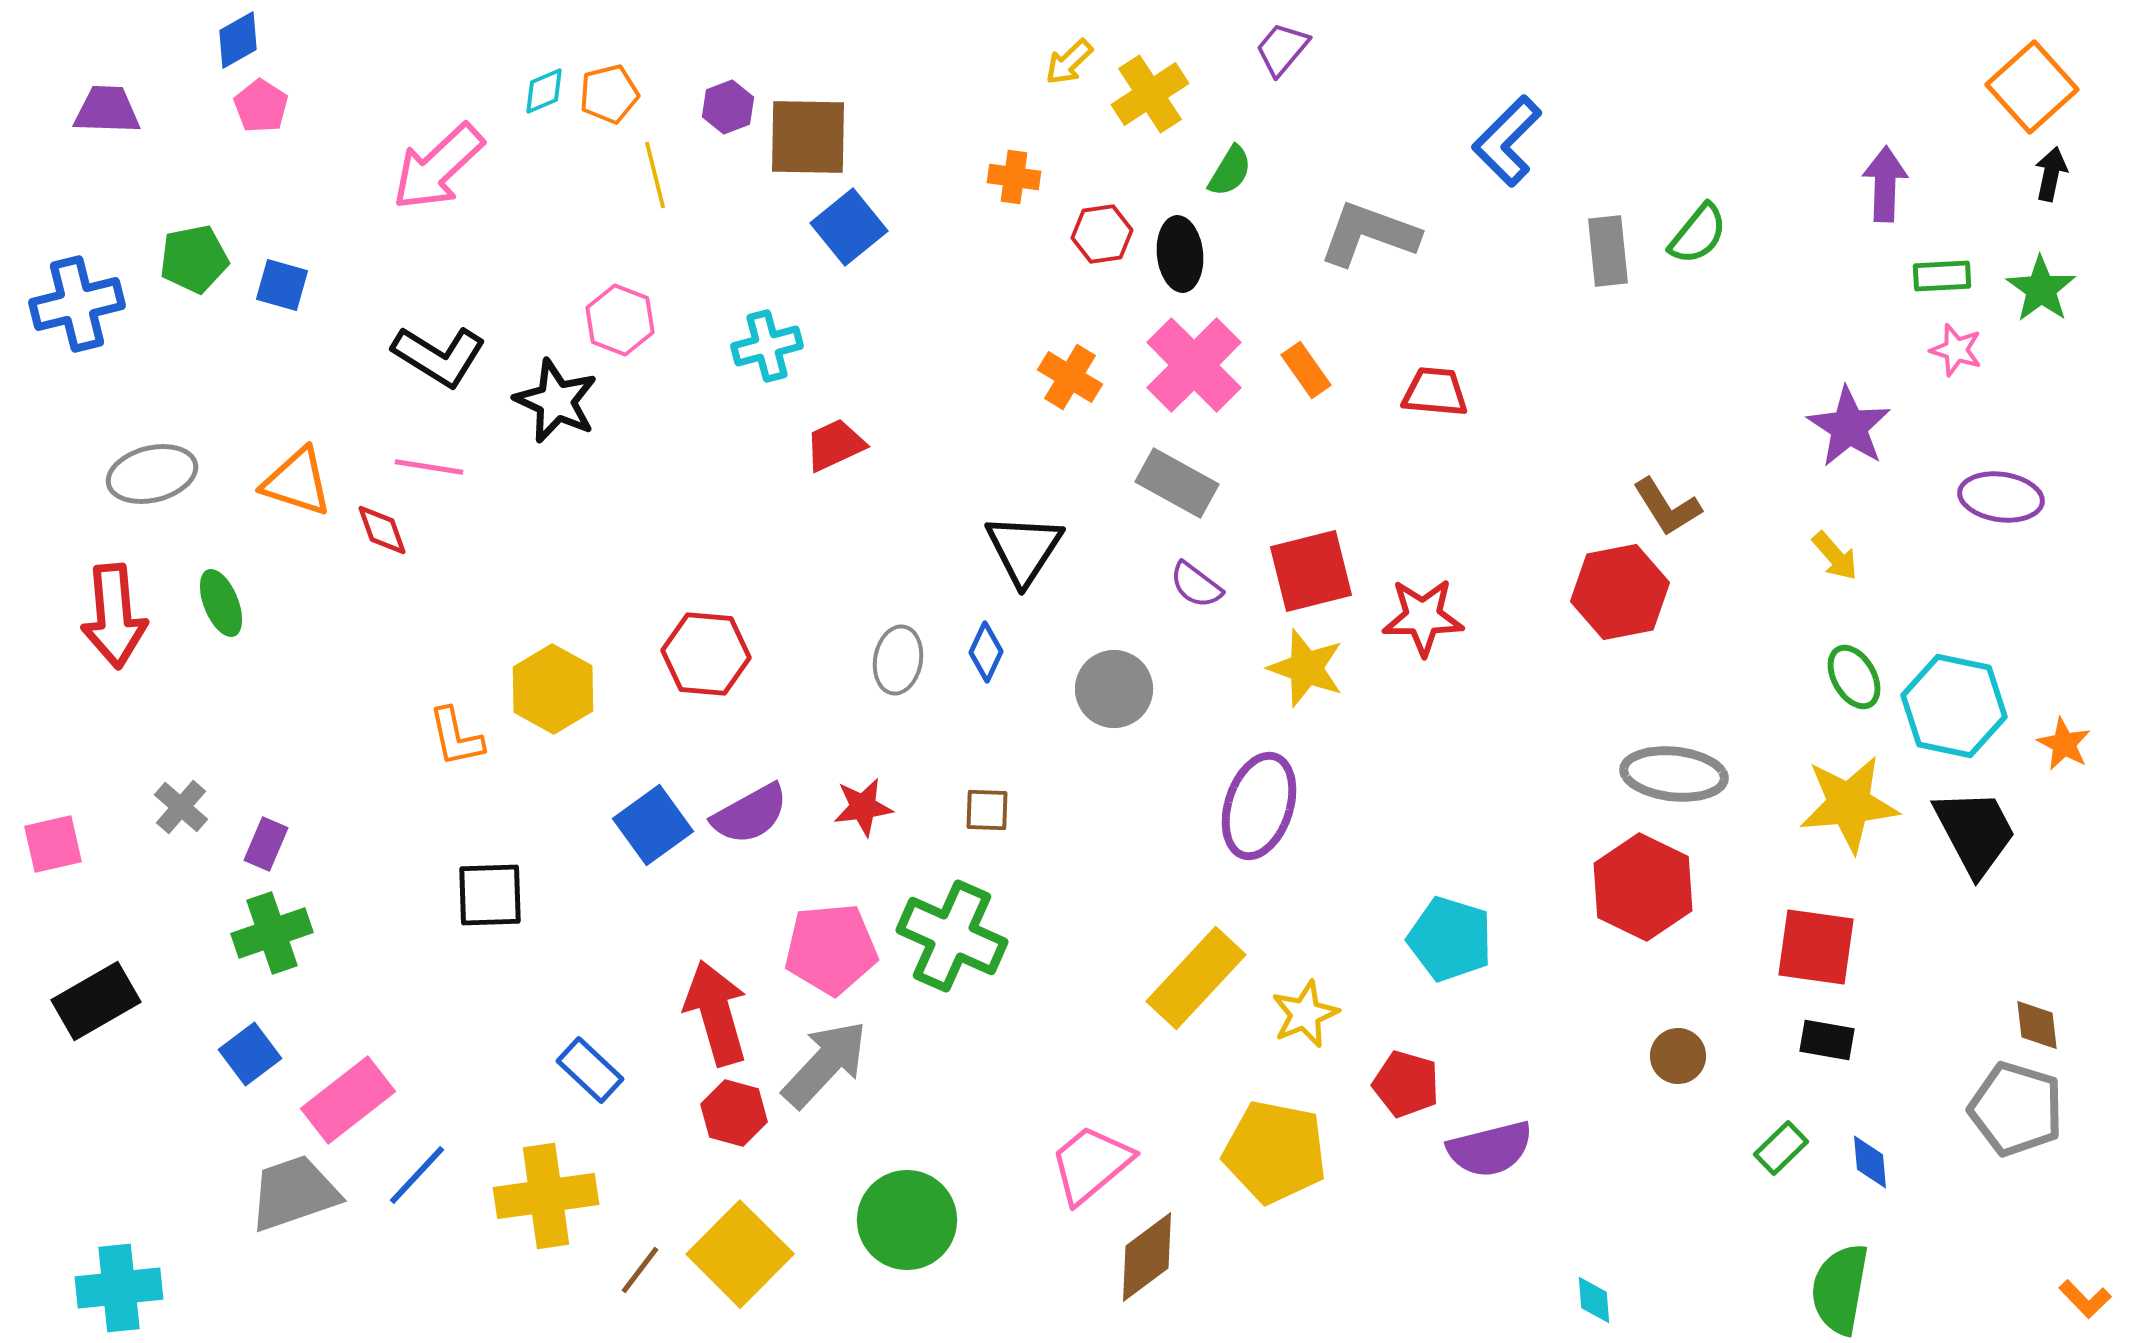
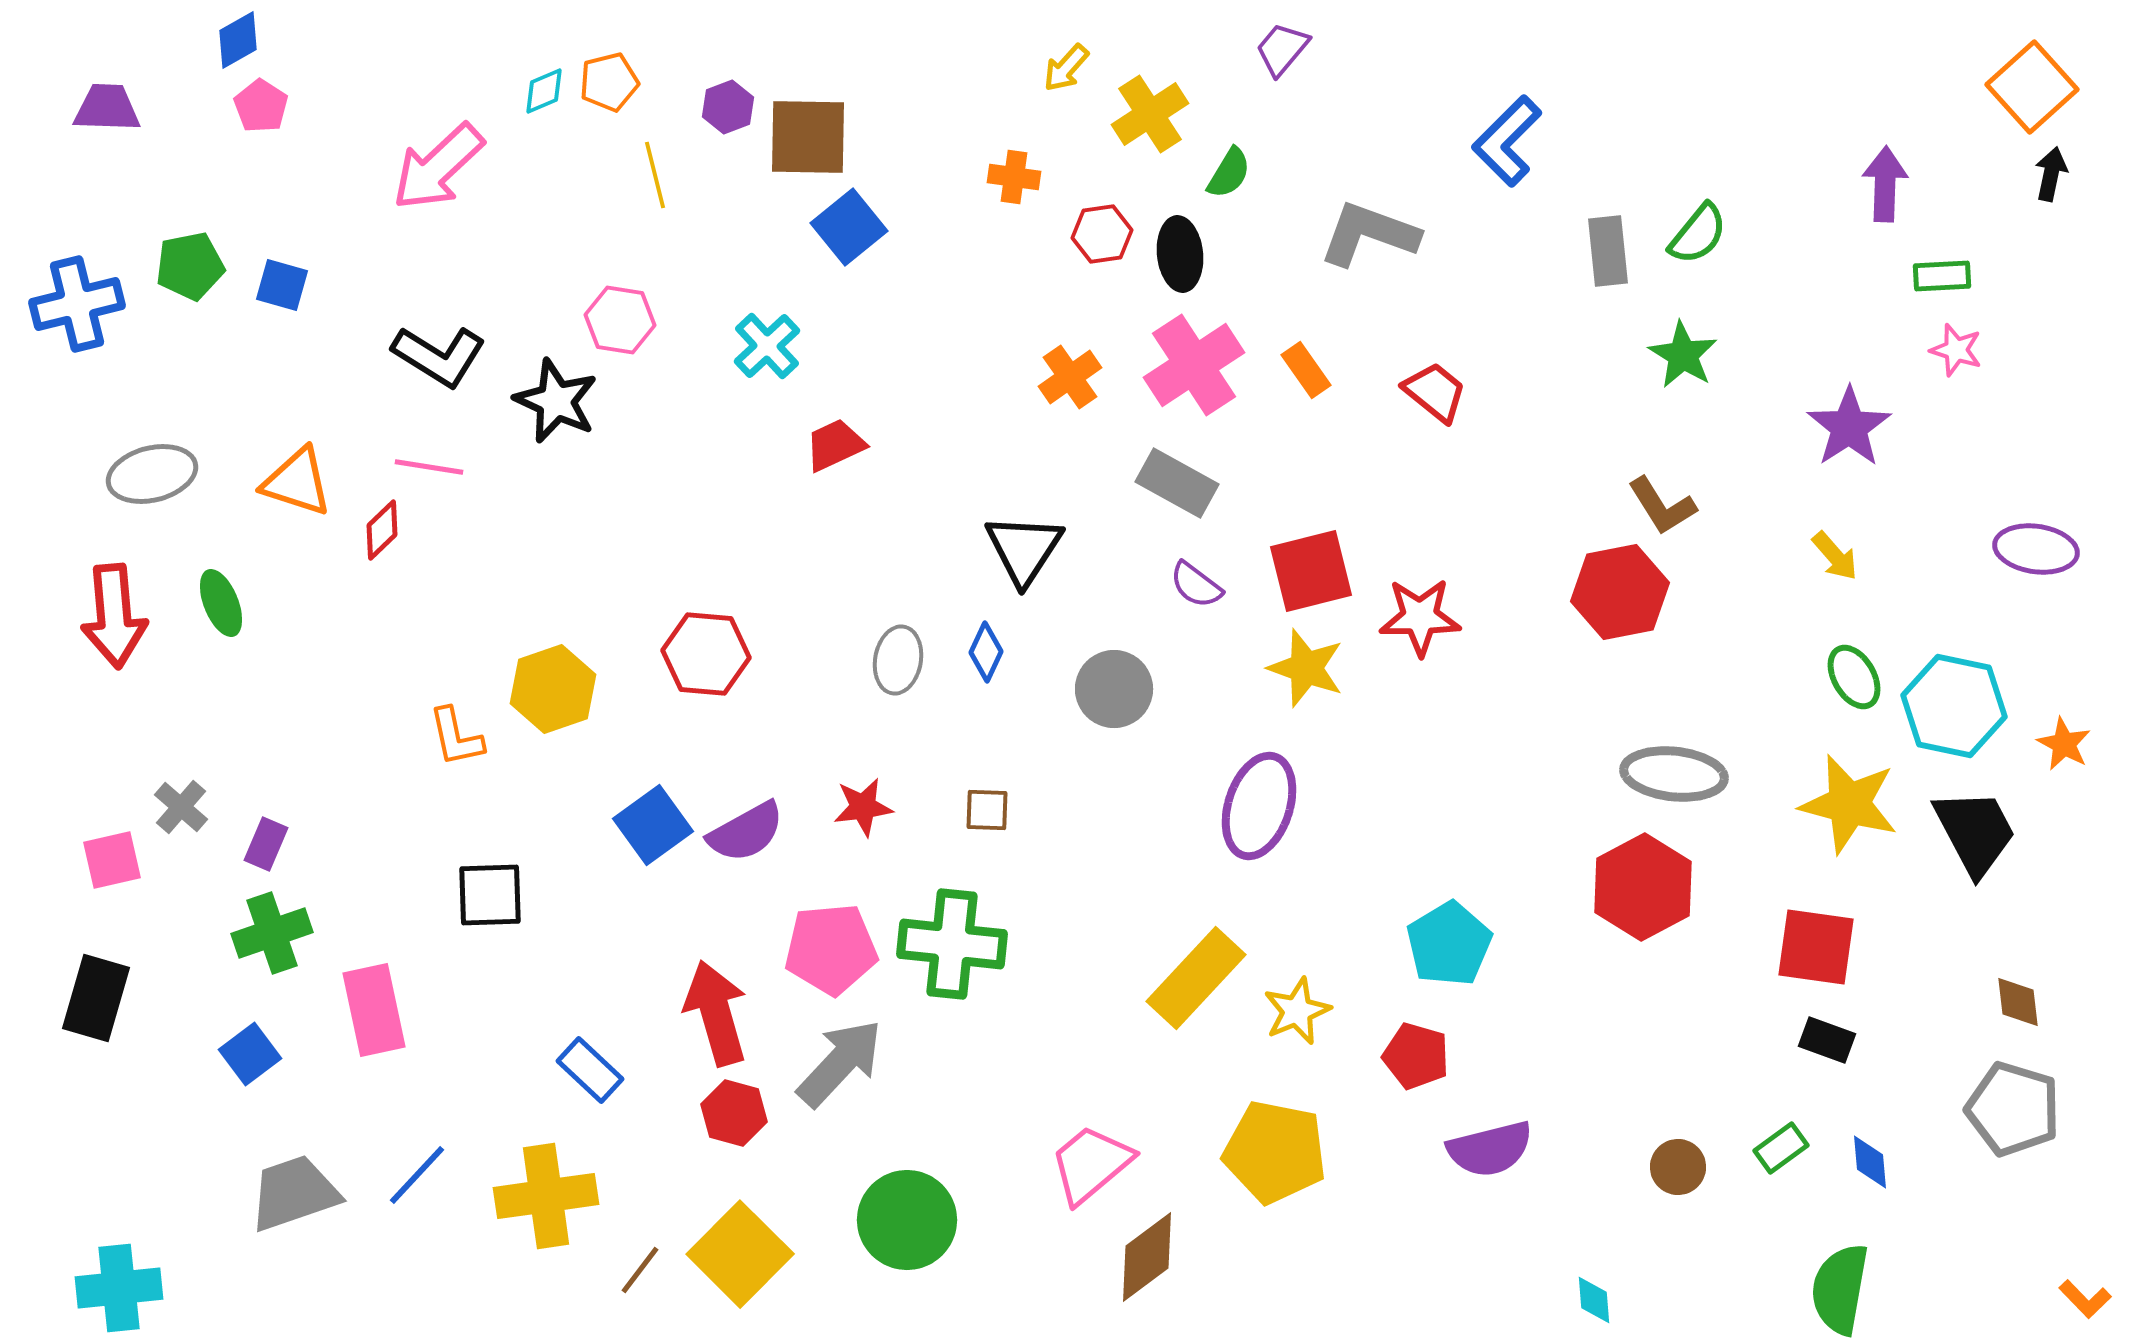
yellow arrow at (1069, 62): moved 3 px left, 6 px down; rotated 4 degrees counterclockwise
orange pentagon at (609, 94): moved 12 px up
yellow cross at (1150, 94): moved 20 px down
purple trapezoid at (107, 110): moved 2 px up
green semicircle at (1230, 171): moved 1 px left, 2 px down
green pentagon at (194, 259): moved 4 px left, 7 px down
green star at (2041, 289): moved 358 px left, 66 px down; rotated 4 degrees counterclockwise
pink hexagon at (620, 320): rotated 12 degrees counterclockwise
cyan cross at (767, 346): rotated 28 degrees counterclockwise
pink cross at (1194, 365): rotated 12 degrees clockwise
orange cross at (1070, 377): rotated 24 degrees clockwise
red trapezoid at (1435, 392): rotated 34 degrees clockwise
purple star at (1849, 427): rotated 6 degrees clockwise
purple ellipse at (2001, 497): moved 35 px right, 52 px down
brown L-shape at (1667, 507): moved 5 px left, 1 px up
red diamond at (382, 530): rotated 66 degrees clockwise
red star at (1423, 617): moved 3 px left
yellow hexagon at (553, 689): rotated 12 degrees clockwise
yellow star at (1849, 804): rotated 20 degrees clockwise
purple semicircle at (750, 814): moved 4 px left, 18 px down
pink square at (53, 844): moved 59 px right, 16 px down
red hexagon at (1643, 887): rotated 6 degrees clockwise
green cross at (952, 936): moved 8 px down; rotated 18 degrees counterclockwise
cyan pentagon at (1450, 939): moved 1 px left, 5 px down; rotated 24 degrees clockwise
black rectangle at (96, 1001): moved 3 px up; rotated 44 degrees counterclockwise
yellow star at (1305, 1014): moved 8 px left, 3 px up
brown diamond at (2037, 1025): moved 19 px left, 23 px up
black rectangle at (1827, 1040): rotated 10 degrees clockwise
brown circle at (1678, 1056): moved 111 px down
gray arrow at (825, 1064): moved 15 px right, 1 px up
red pentagon at (1406, 1084): moved 10 px right, 28 px up
pink rectangle at (348, 1100): moved 26 px right, 90 px up; rotated 64 degrees counterclockwise
gray pentagon at (2016, 1109): moved 3 px left
green rectangle at (1781, 1148): rotated 8 degrees clockwise
